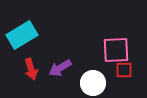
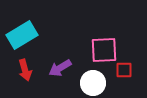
pink square: moved 12 px left
red arrow: moved 6 px left, 1 px down
